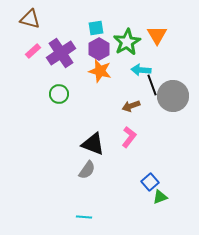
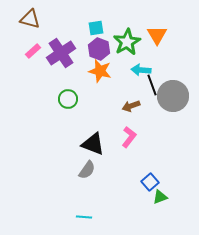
purple hexagon: rotated 10 degrees counterclockwise
green circle: moved 9 px right, 5 px down
